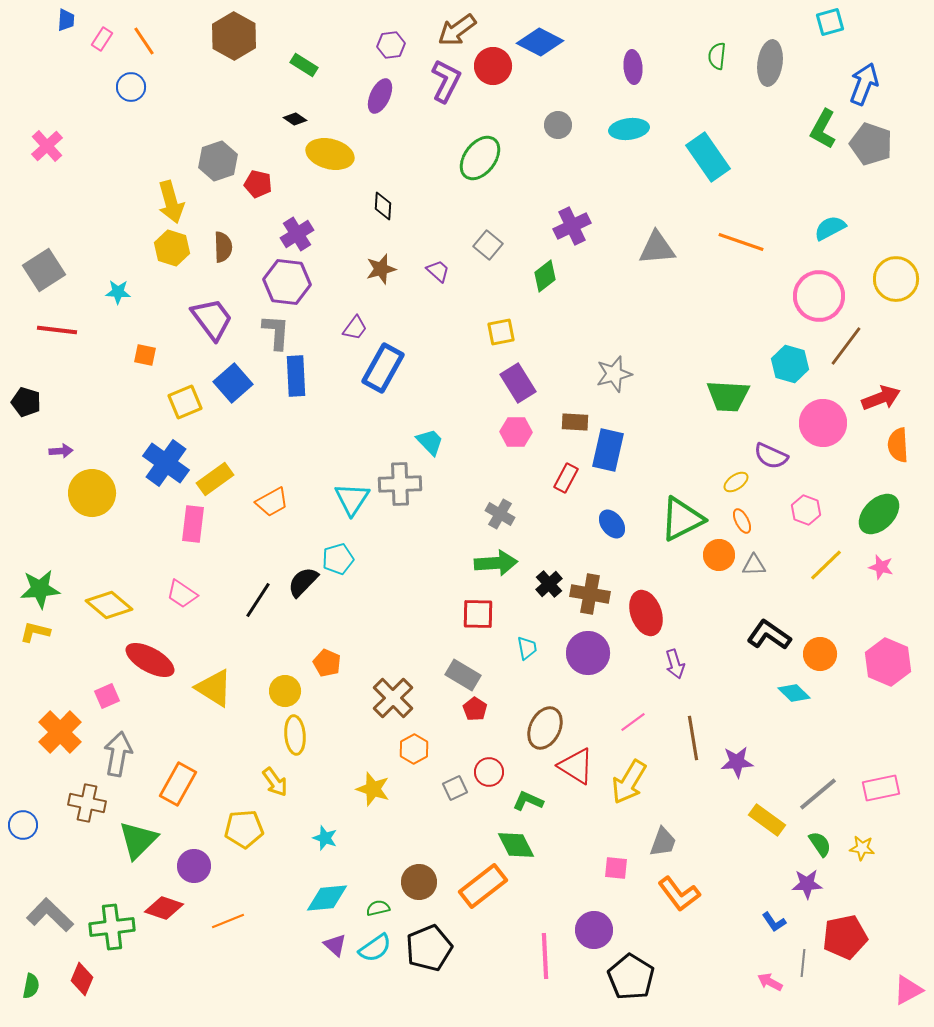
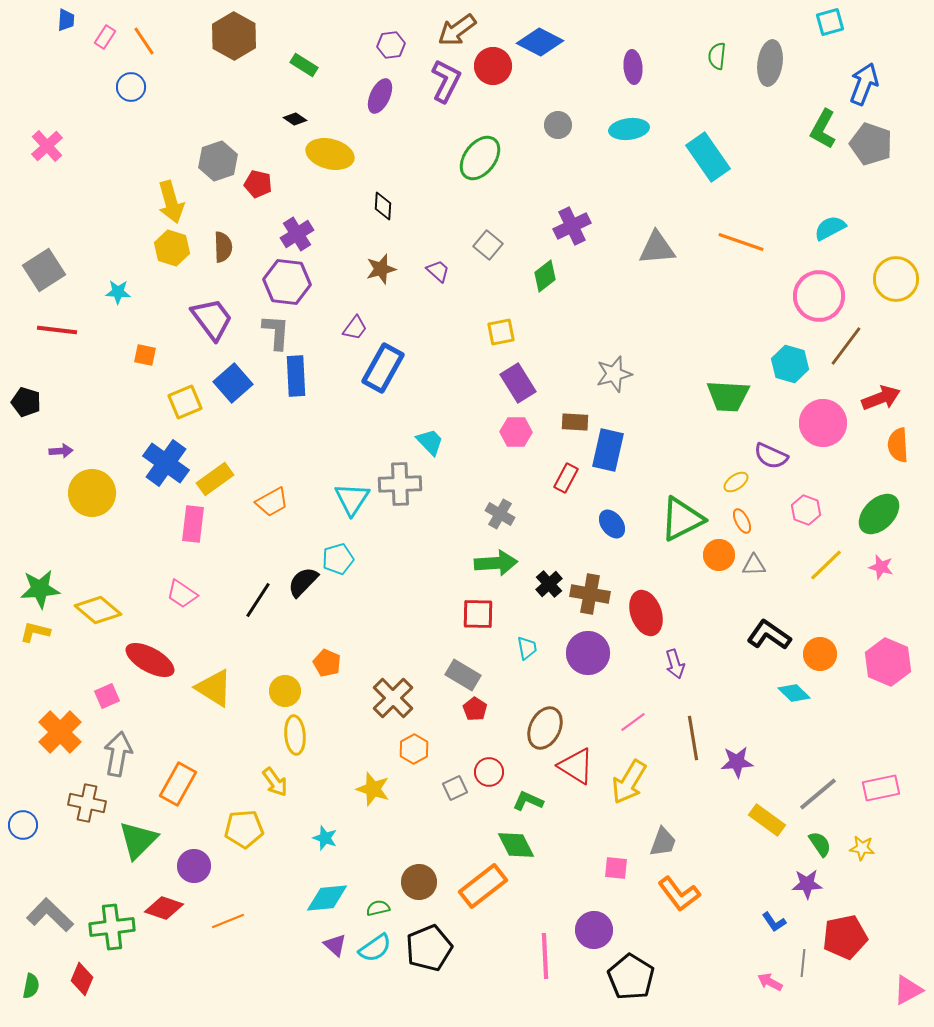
pink rectangle at (102, 39): moved 3 px right, 2 px up
yellow diamond at (109, 605): moved 11 px left, 5 px down
